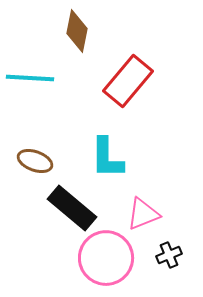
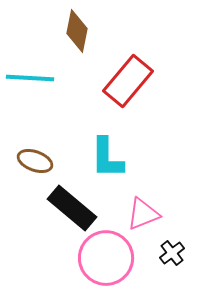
black cross: moved 3 px right, 2 px up; rotated 15 degrees counterclockwise
